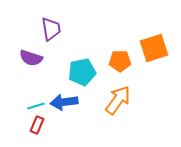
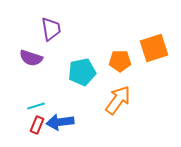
blue arrow: moved 4 px left, 20 px down
